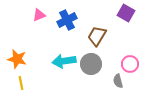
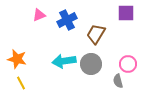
purple square: rotated 30 degrees counterclockwise
brown trapezoid: moved 1 px left, 2 px up
pink circle: moved 2 px left
yellow line: rotated 16 degrees counterclockwise
